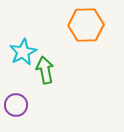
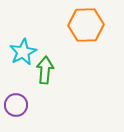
green arrow: rotated 16 degrees clockwise
